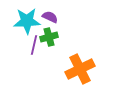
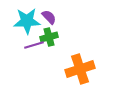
purple semicircle: moved 1 px left; rotated 21 degrees clockwise
purple line: rotated 60 degrees clockwise
orange cross: rotated 8 degrees clockwise
